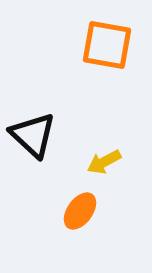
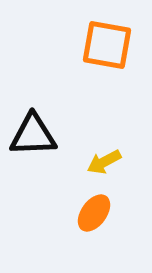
black triangle: rotated 45 degrees counterclockwise
orange ellipse: moved 14 px right, 2 px down
